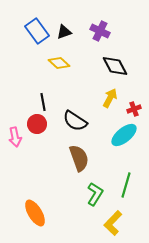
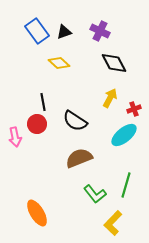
black diamond: moved 1 px left, 3 px up
brown semicircle: rotated 92 degrees counterclockwise
green L-shape: rotated 110 degrees clockwise
orange ellipse: moved 2 px right
